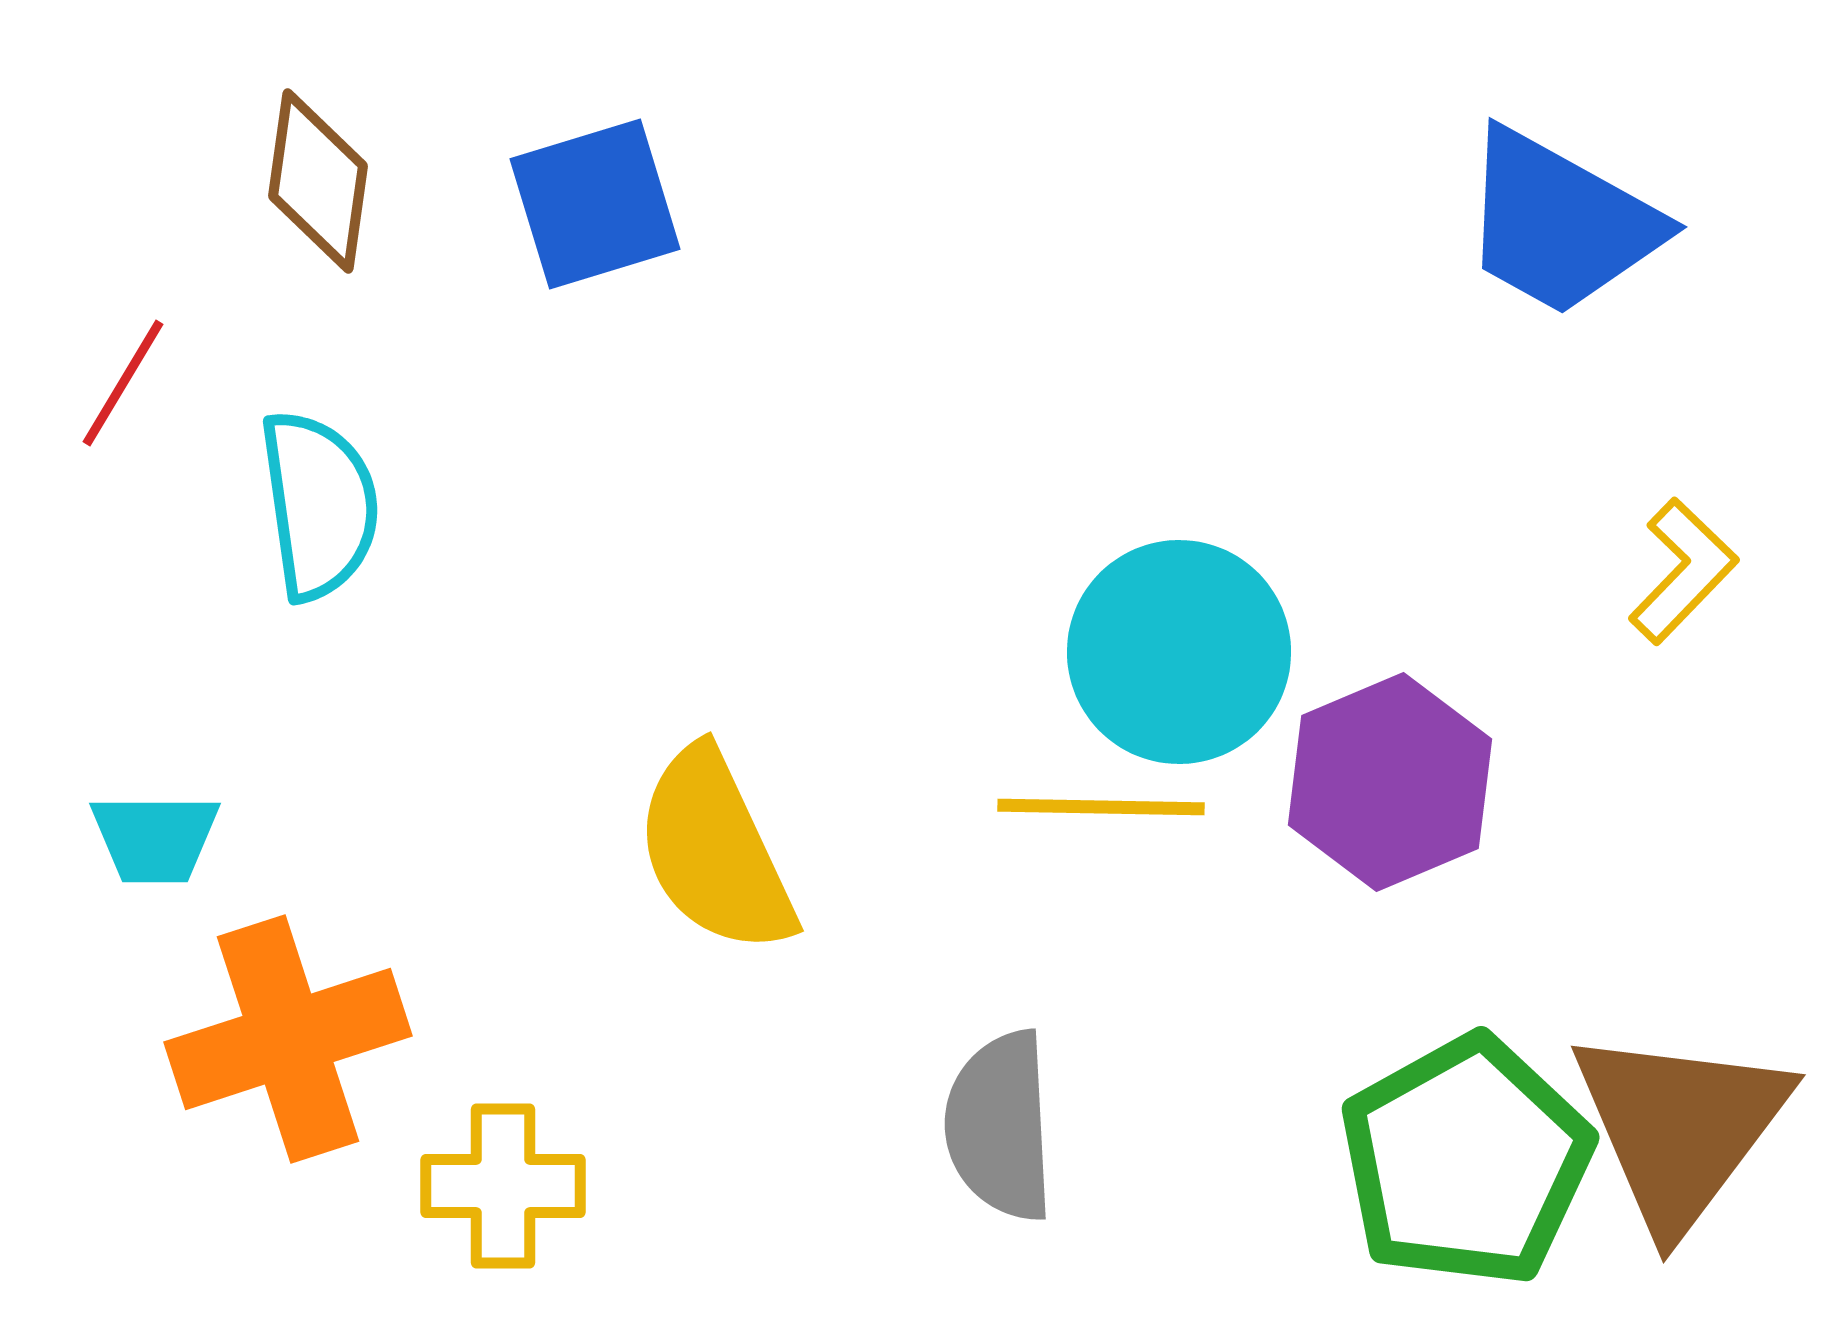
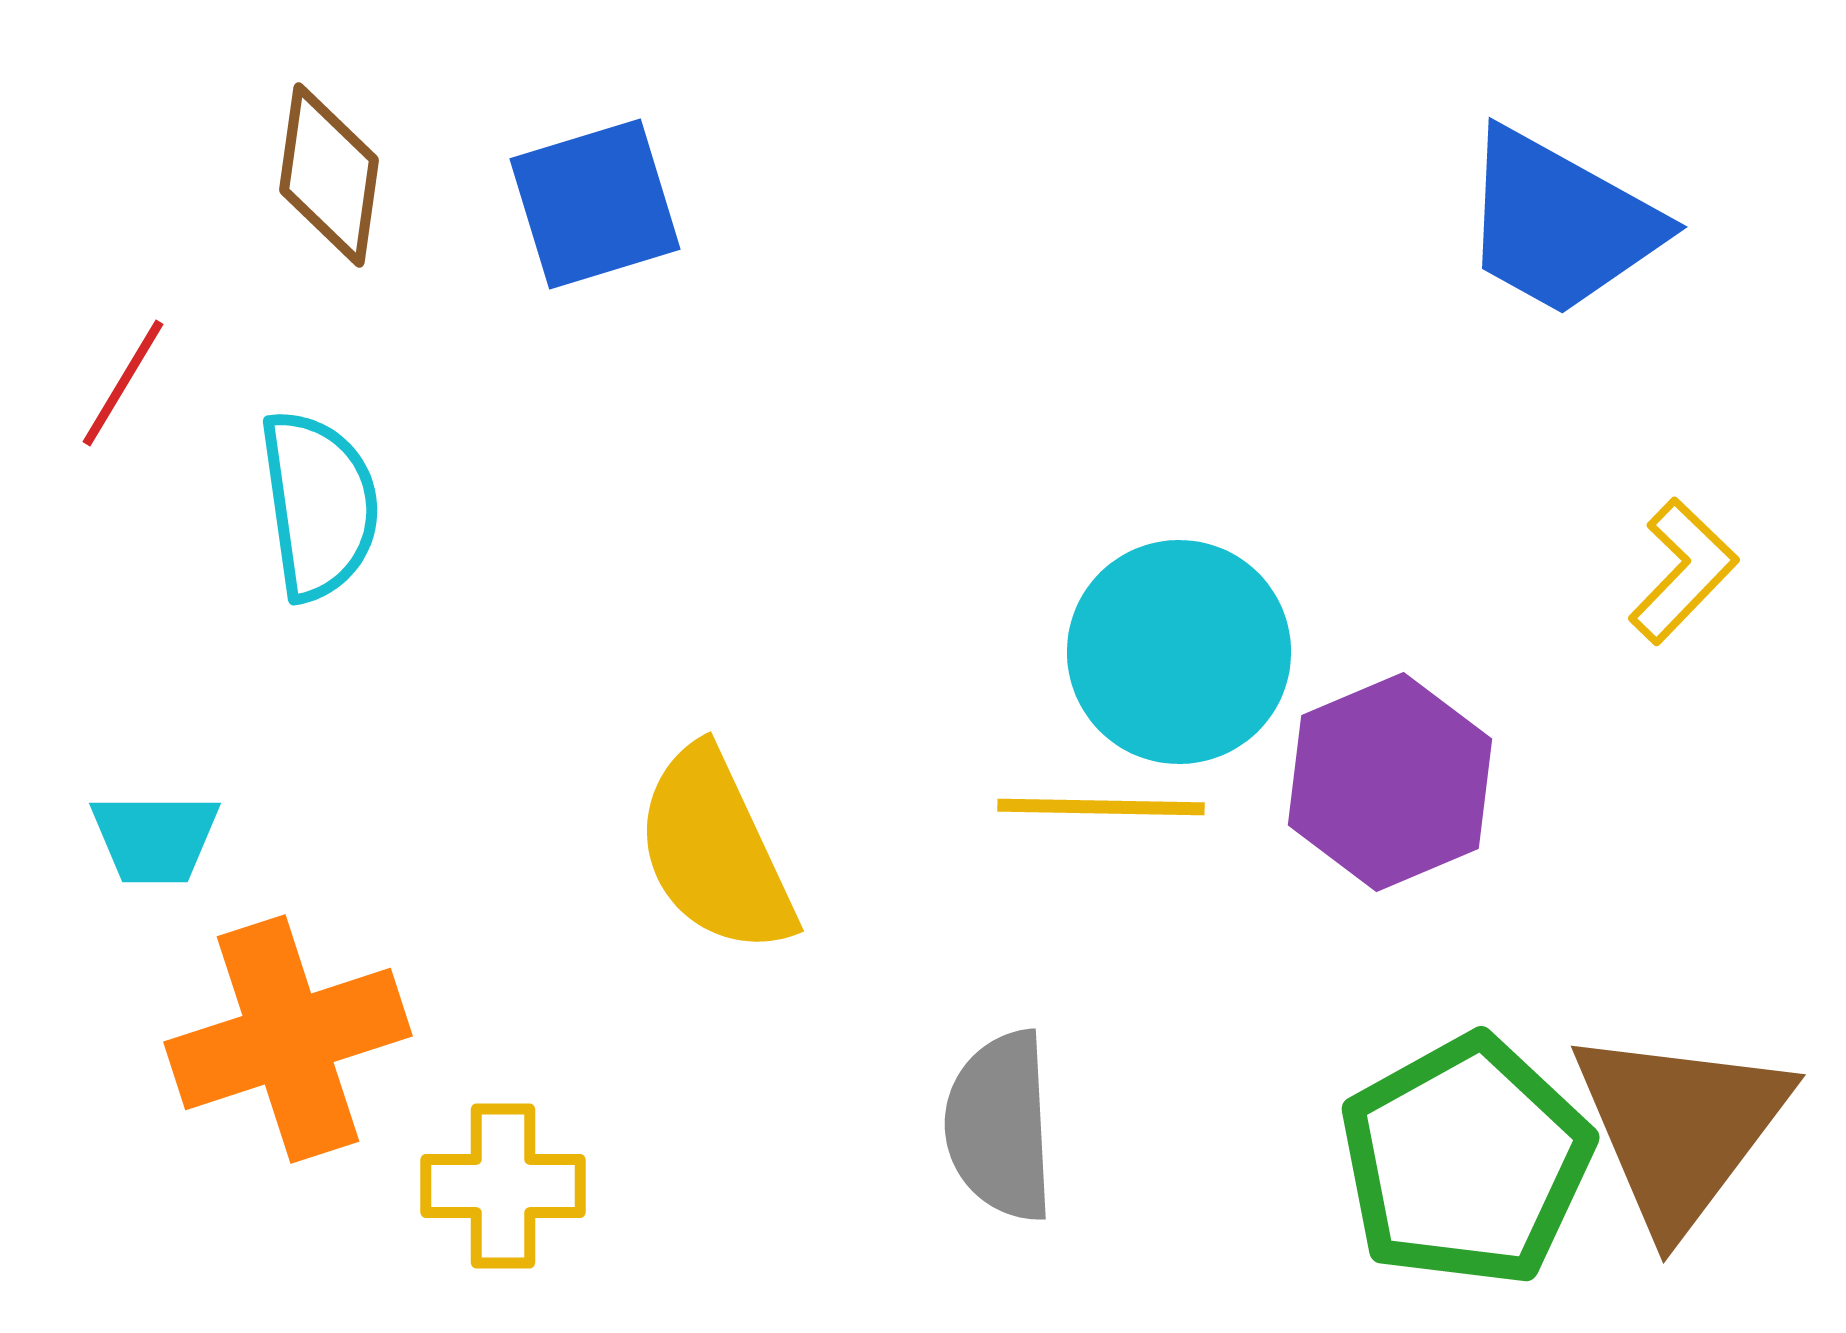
brown diamond: moved 11 px right, 6 px up
